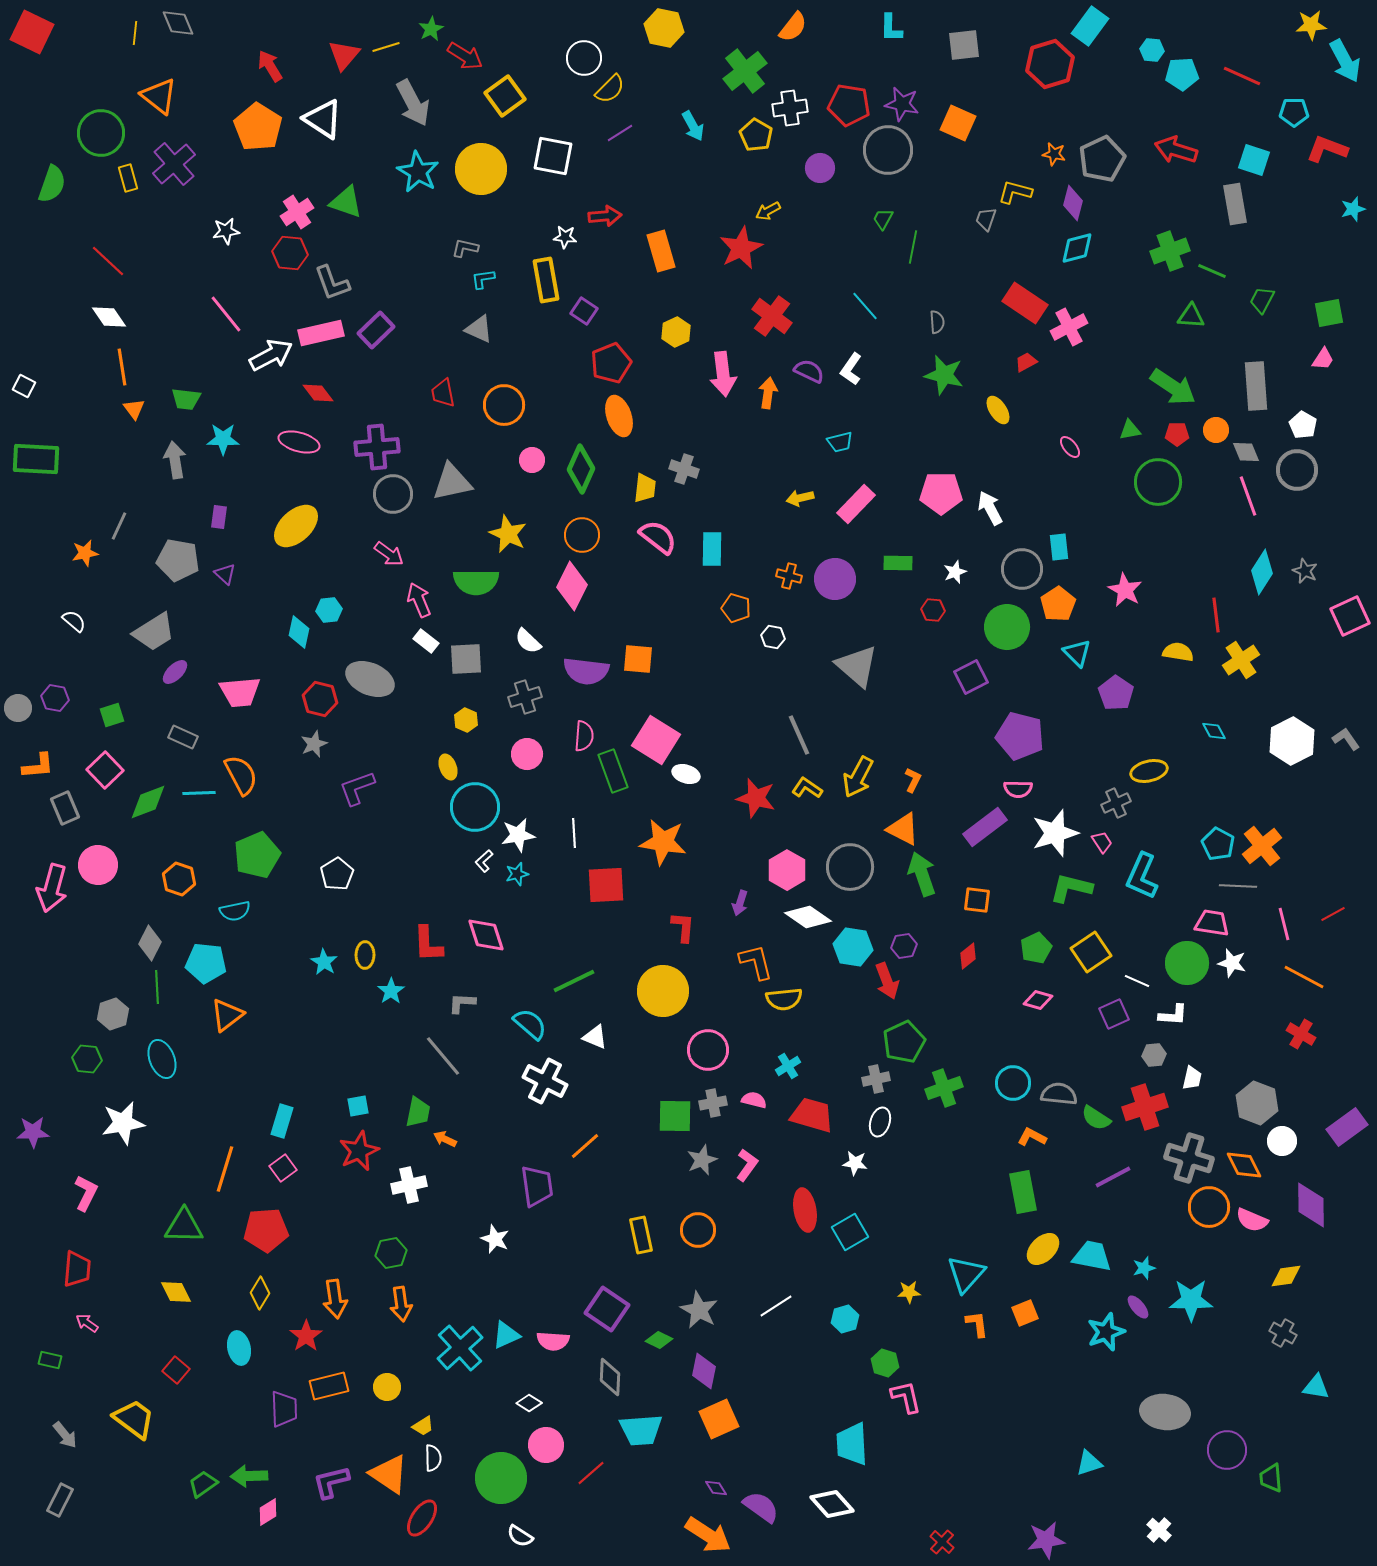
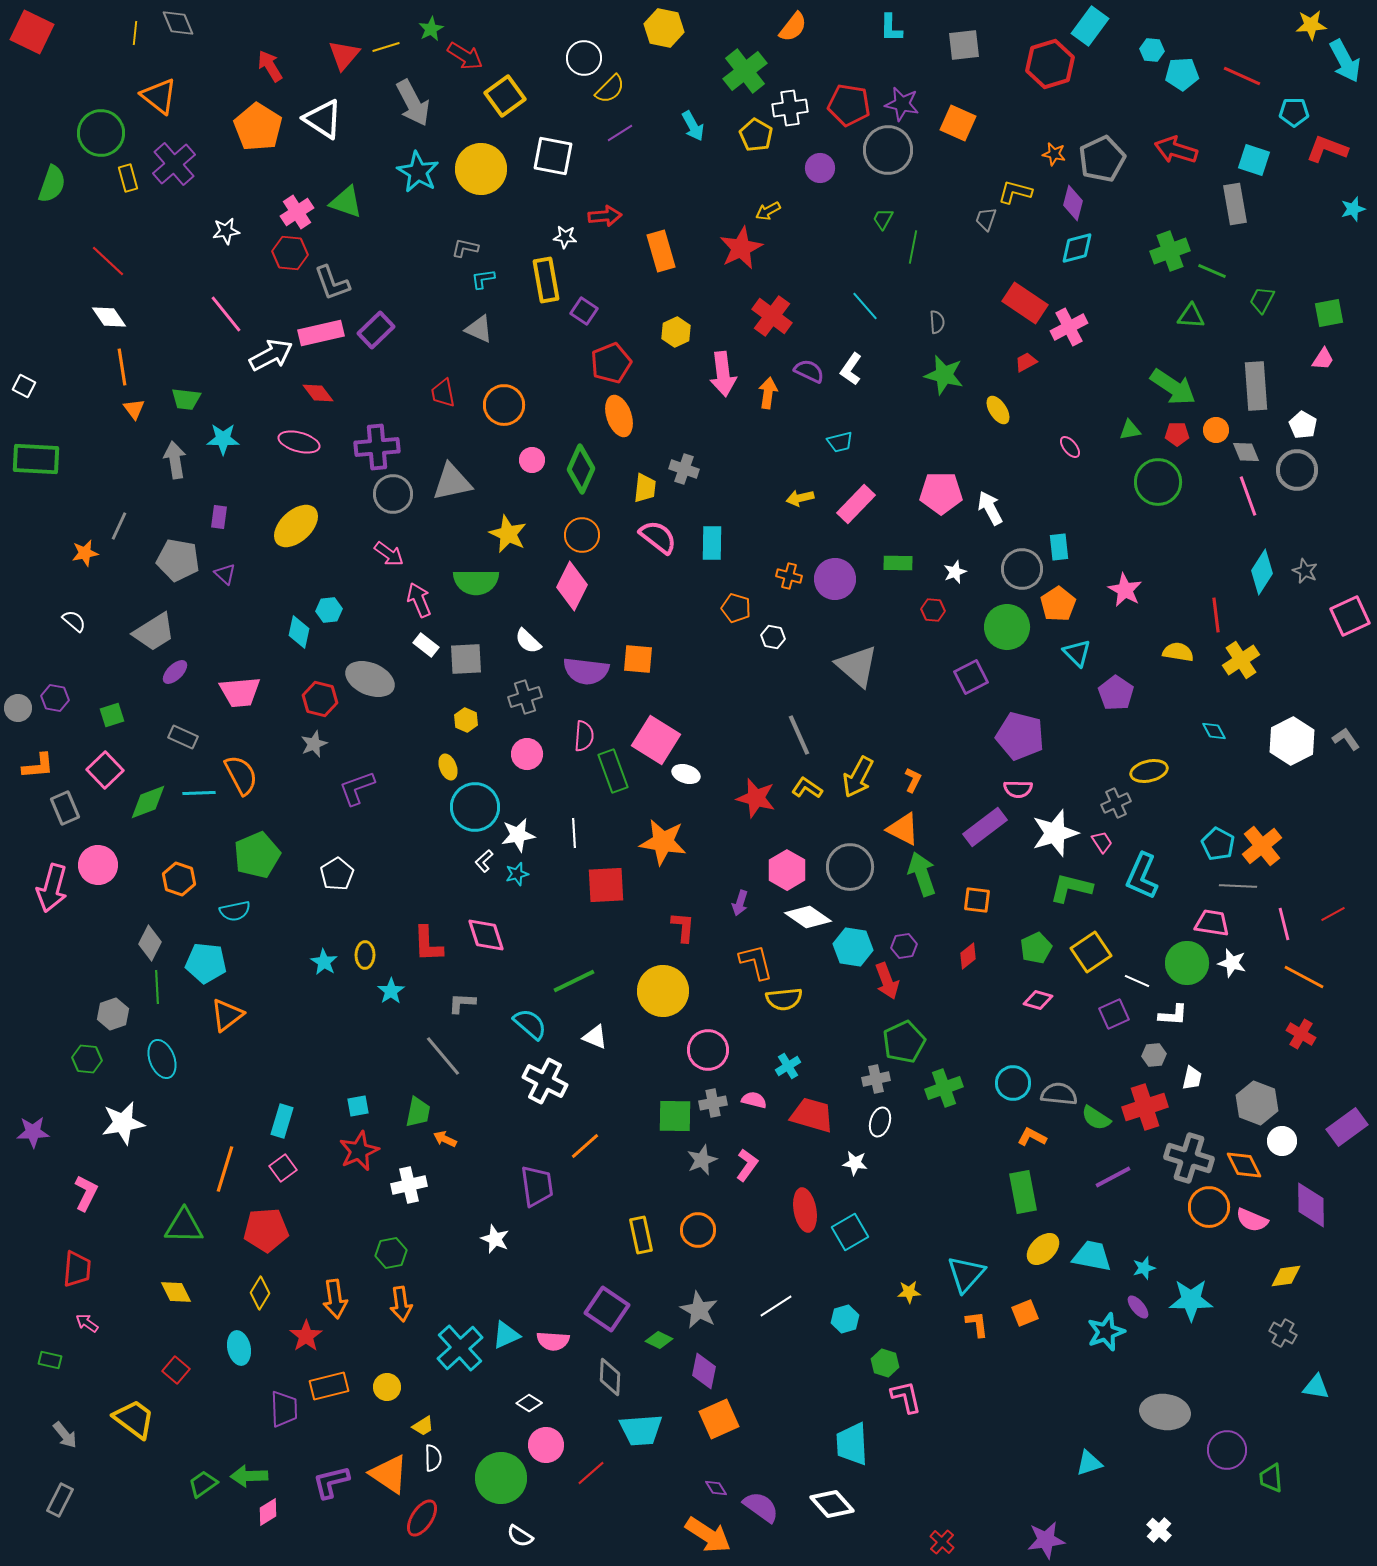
cyan rectangle at (712, 549): moved 6 px up
white rectangle at (426, 641): moved 4 px down
